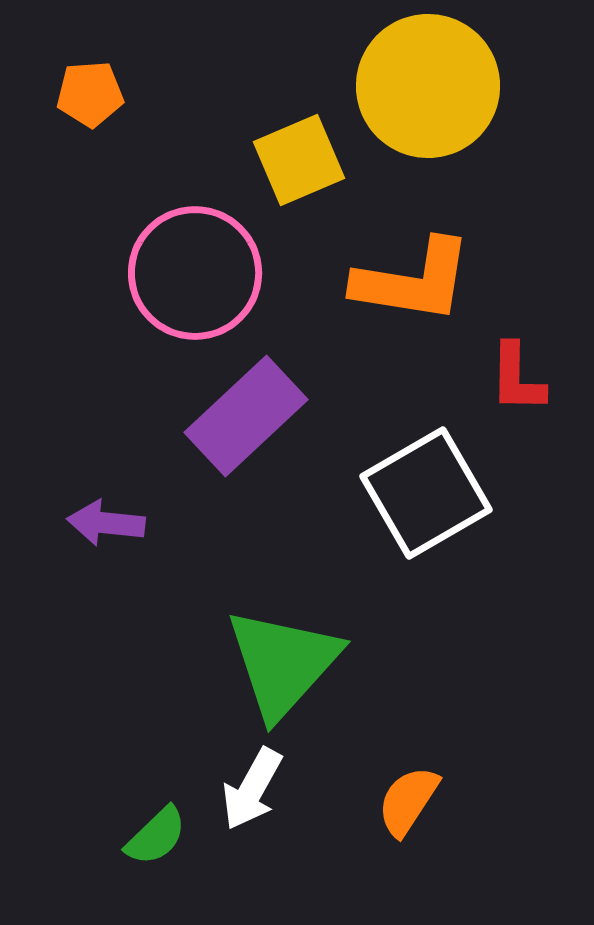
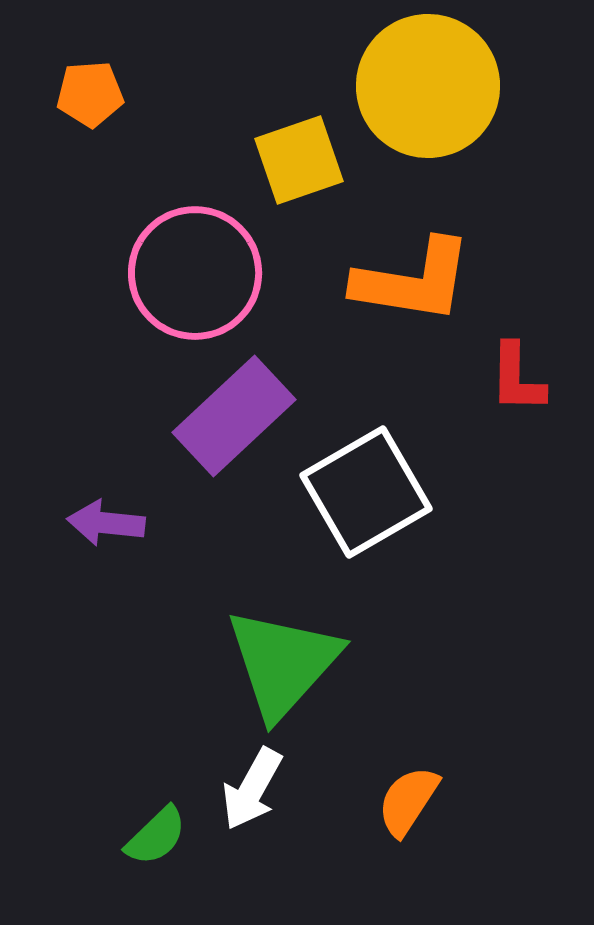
yellow square: rotated 4 degrees clockwise
purple rectangle: moved 12 px left
white square: moved 60 px left, 1 px up
